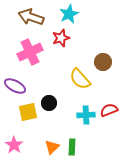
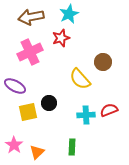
brown arrow: rotated 30 degrees counterclockwise
orange triangle: moved 15 px left, 5 px down
